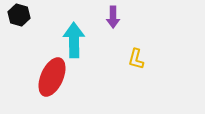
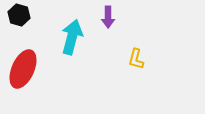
purple arrow: moved 5 px left
cyan arrow: moved 2 px left, 3 px up; rotated 16 degrees clockwise
red ellipse: moved 29 px left, 8 px up
